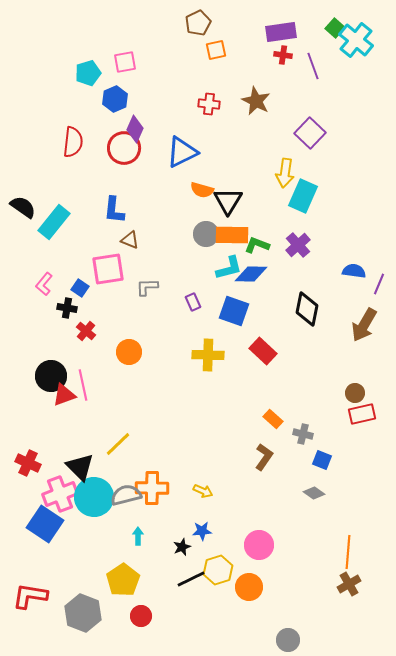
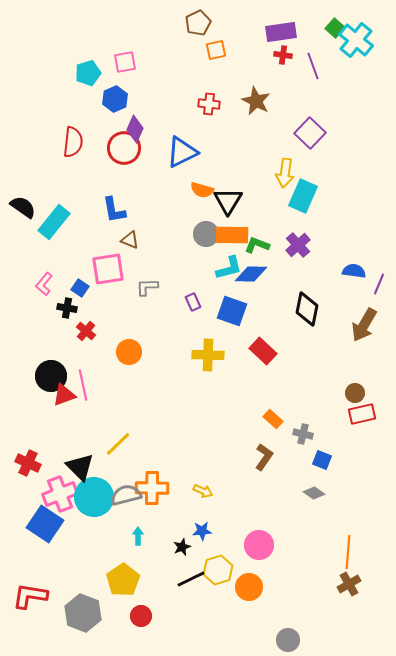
blue L-shape at (114, 210): rotated 16 degrees counterclockwise
blue square at (234, 311): moved 2 px left
